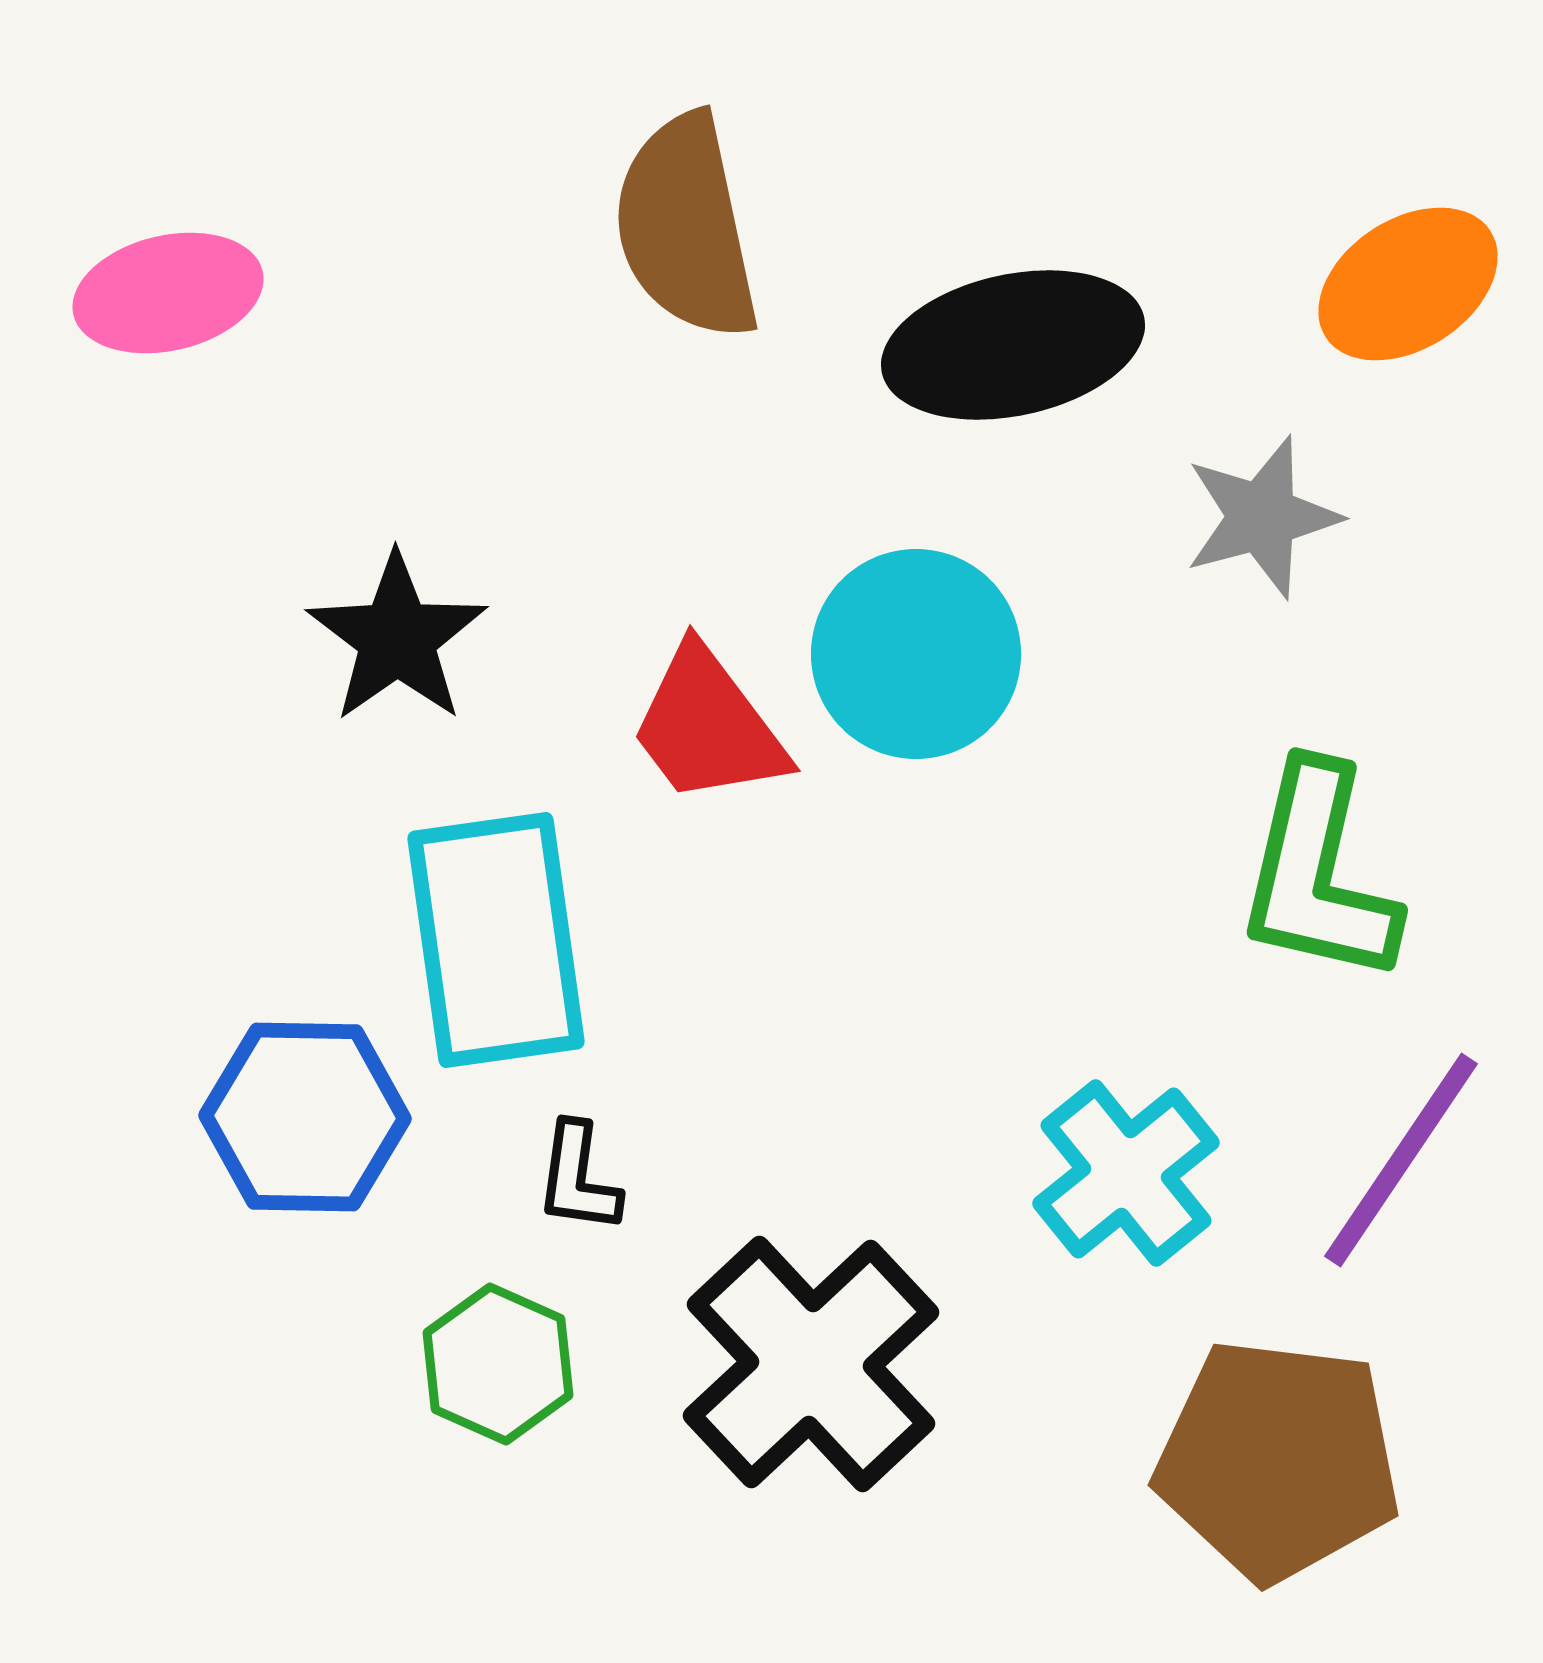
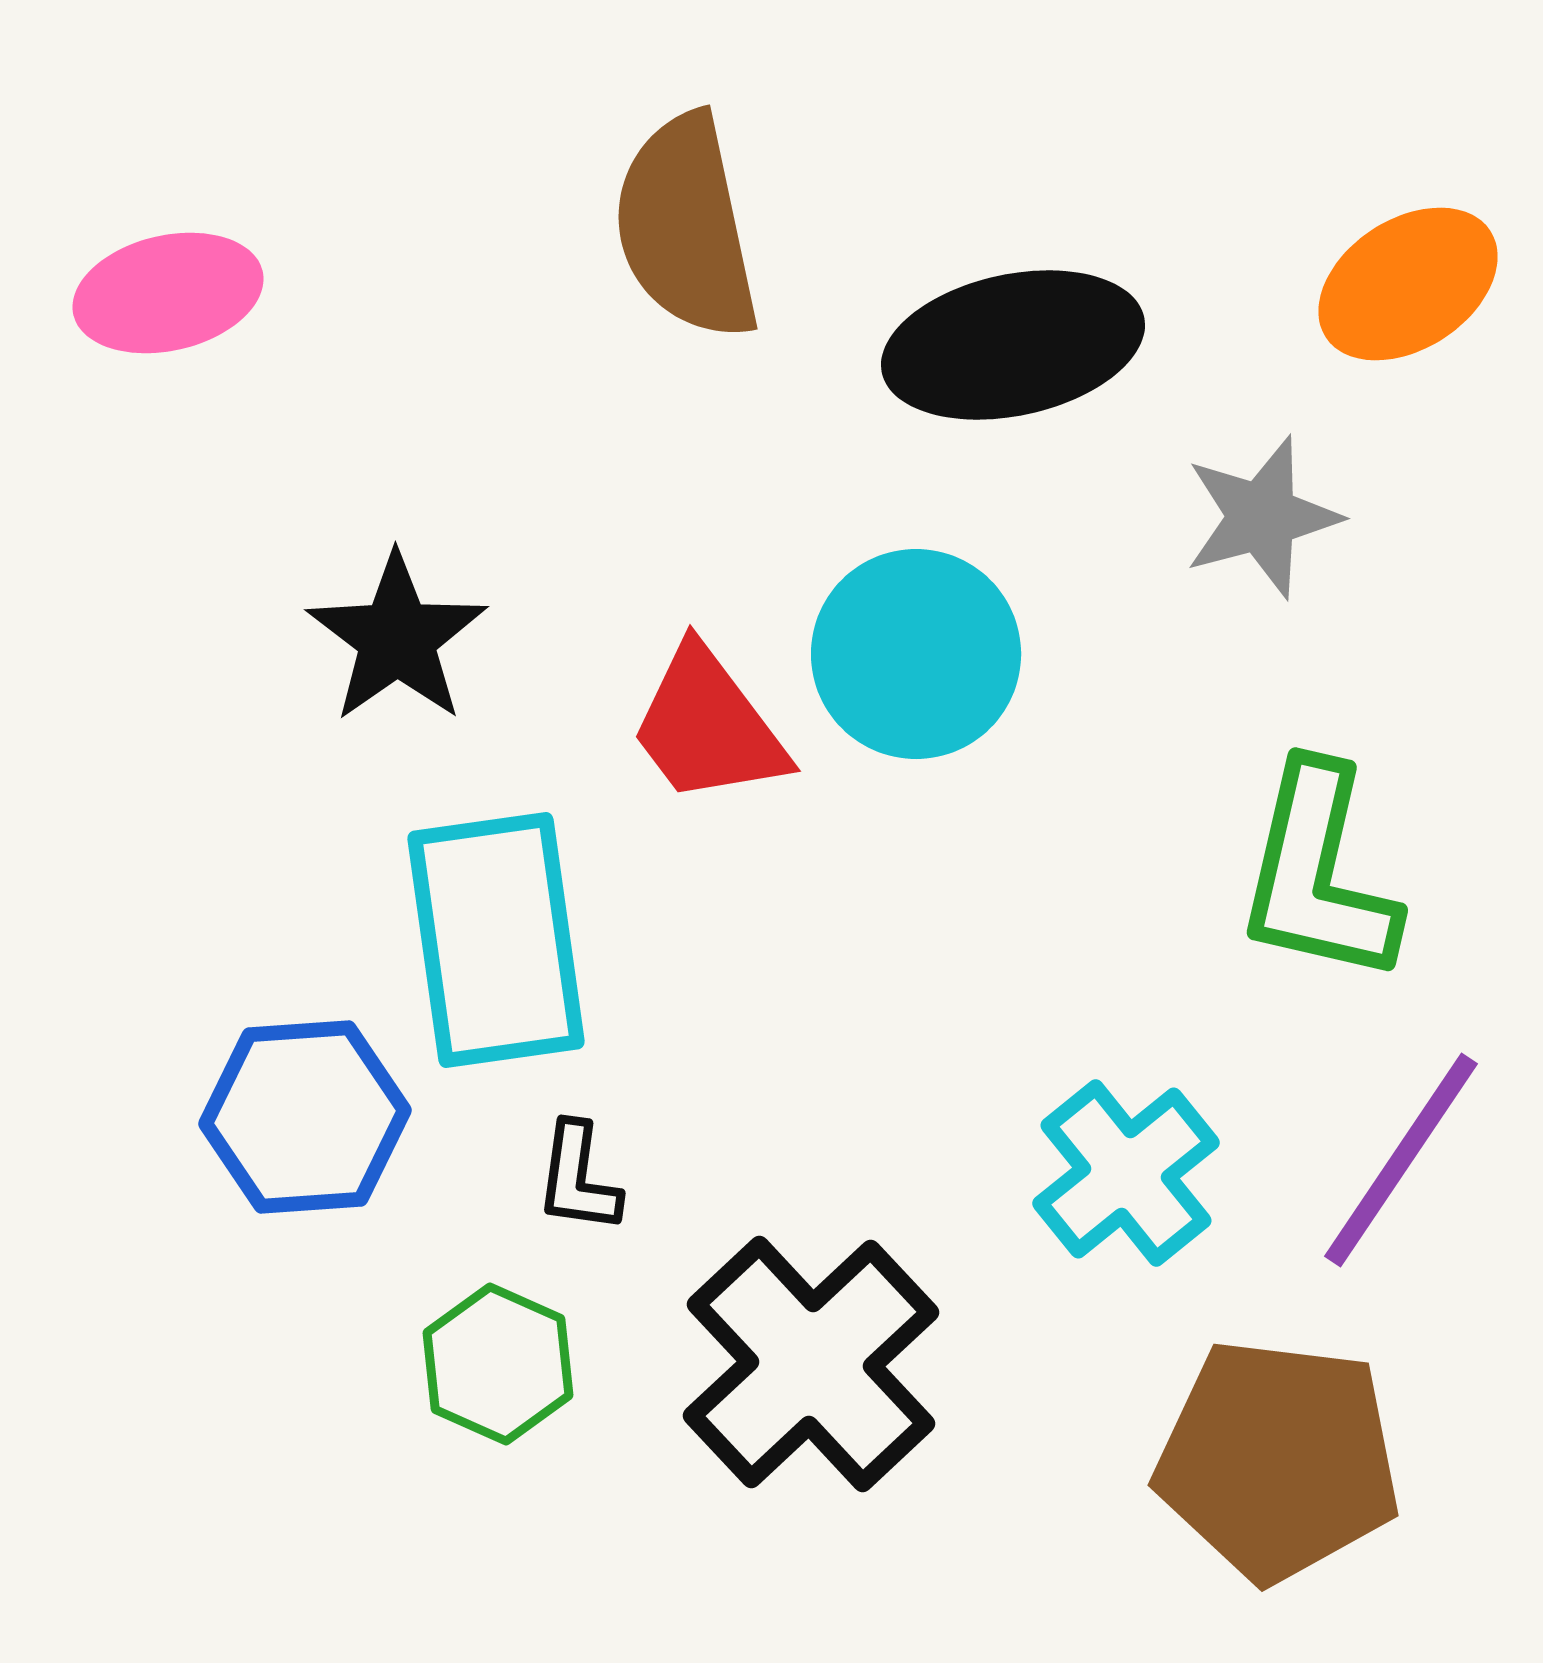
blue hexagon: rotated 5 degrees counterclockwise
